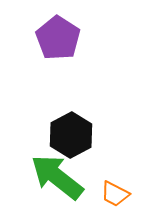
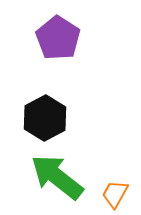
black hexagon: moved 26 px left, 17 px up
orange trapezoid: rotated 92 degrees clockwise
